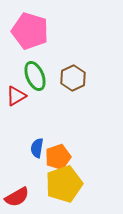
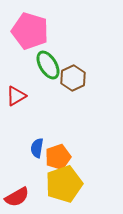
green ellipse: moved 13 px right, 11 px up; rotated 8 degrees counterclockwise
